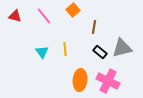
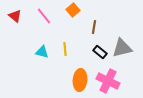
red triangle: rotated 24 degrees clockwise
cyan triangle: rotated 40 degrees counterclockwise
